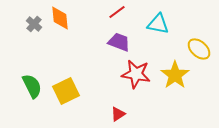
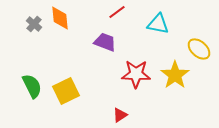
purple trapezoid: moved 14 px left
red star: rotated 8 degrees counterclockwise
red triangle: moved 2 px right, 1 px down
